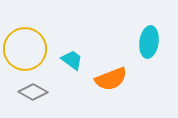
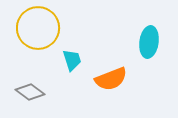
yellow circle: moved 13 px right, 21 px up
cyan trapezoid: rotated 35 degrees clockwise
gray diamond: moved 3 px left; rotated 8 degrees clockwise
